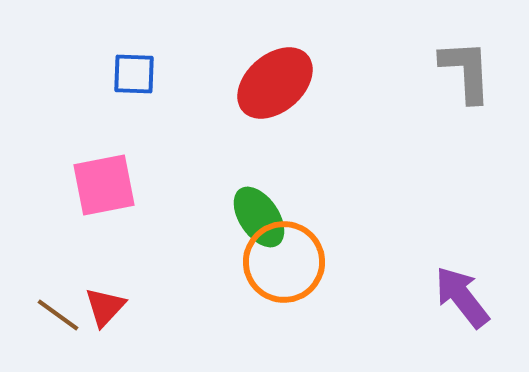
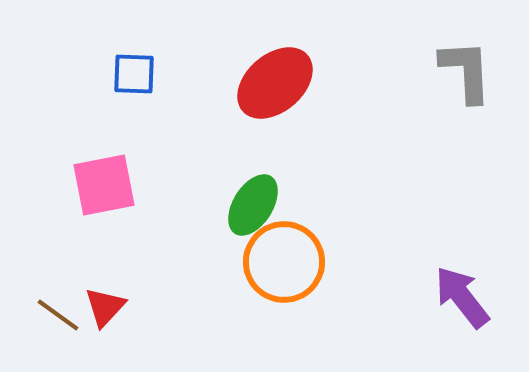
green ellipse: moved 6 px left, 12 px up; rotated 66 degrees clockwise
